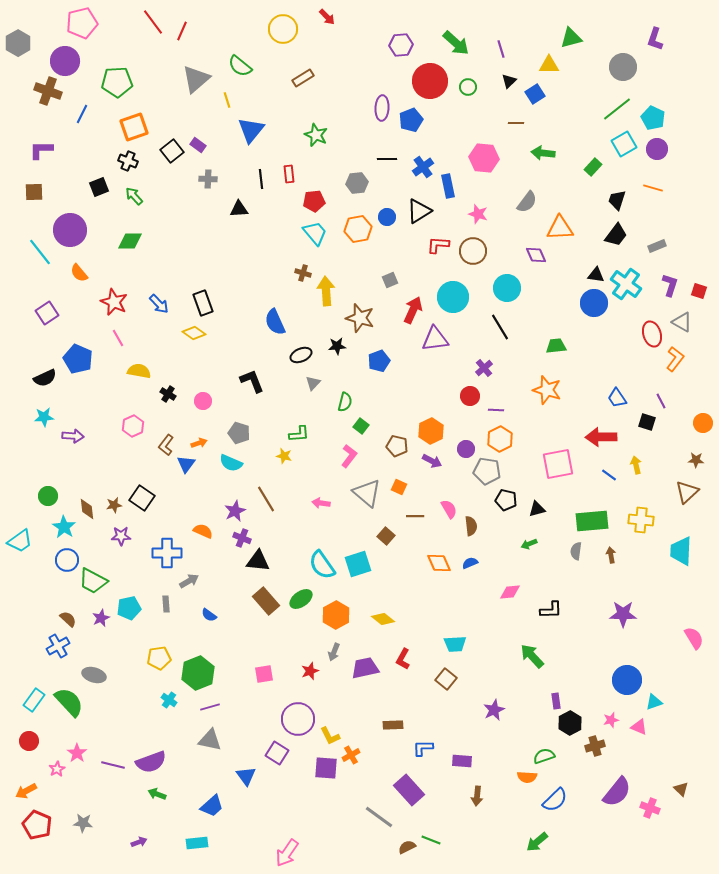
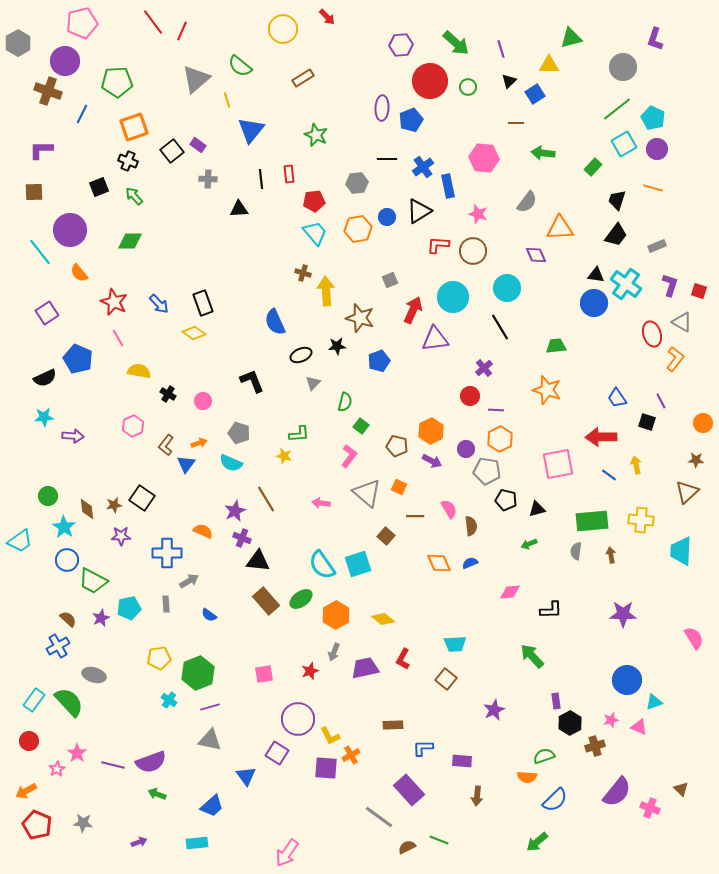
green line at (431, 840): moved 8 px right
